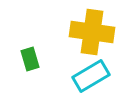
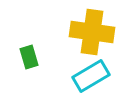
green rectangle: moved 1 px left, 2 px up
